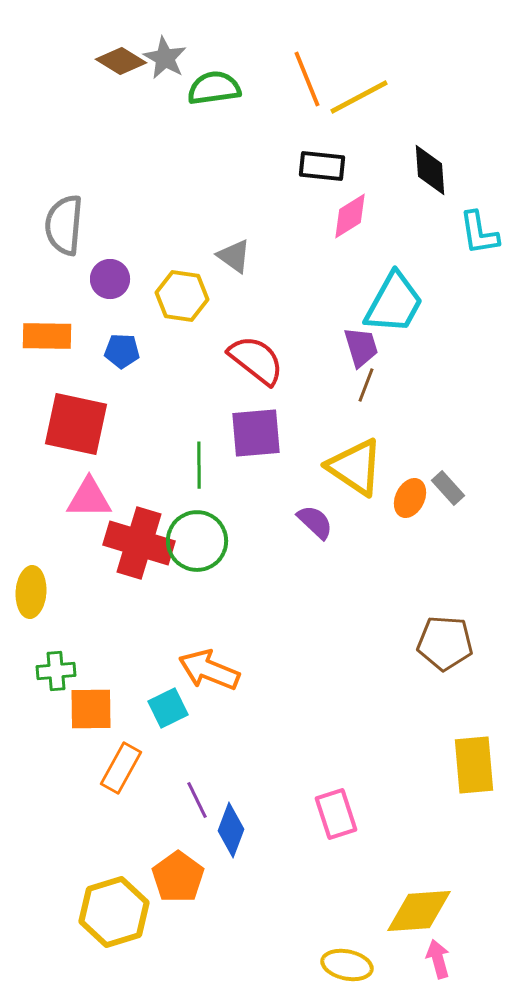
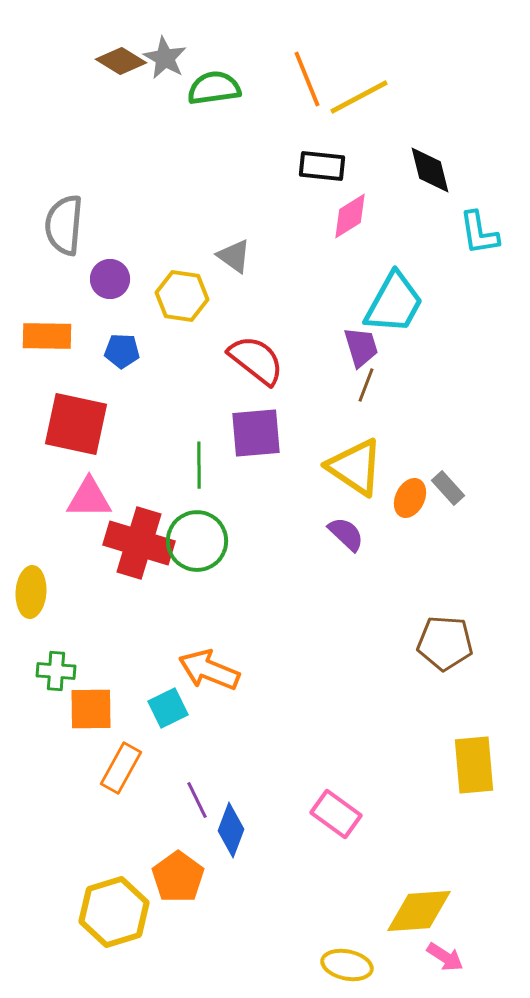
black diamond at (430, 170): rotated 10 degrees counterclockwise
purple semicircle at (315, 522): moved 31 px right, 12 px down
green cross at (56, 671): rotated 9 degrees clockwise
pink rectangle at (336, 814): rotated 36 degrees counterclockwise
pink arrow at (438, 959): moved 7 px right, 2 px up; rotated 138 degrees clockwise
